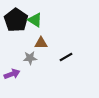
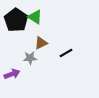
green triangle: moved 3 px up
brown triangle: rotated 24 degrees counterclockwise
black line: moved 4 px up
